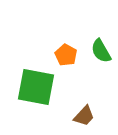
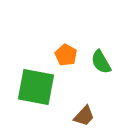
green semicircle: moved 11 px down
